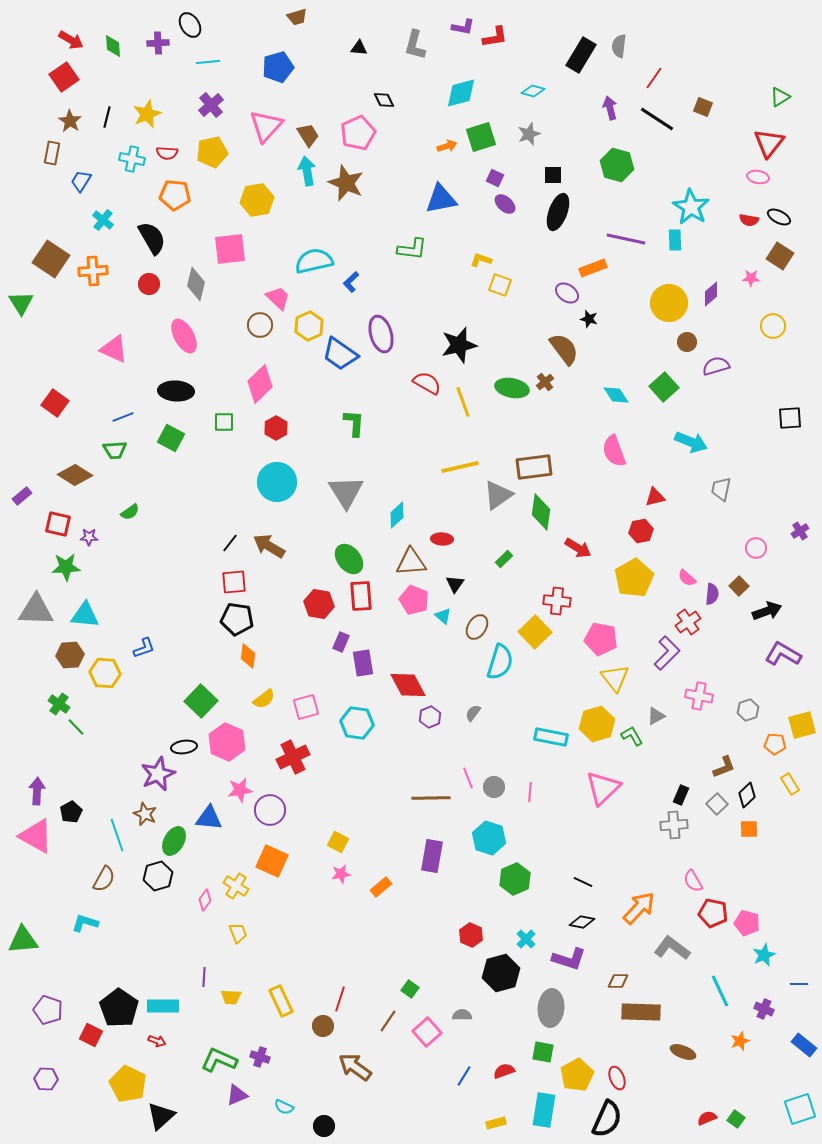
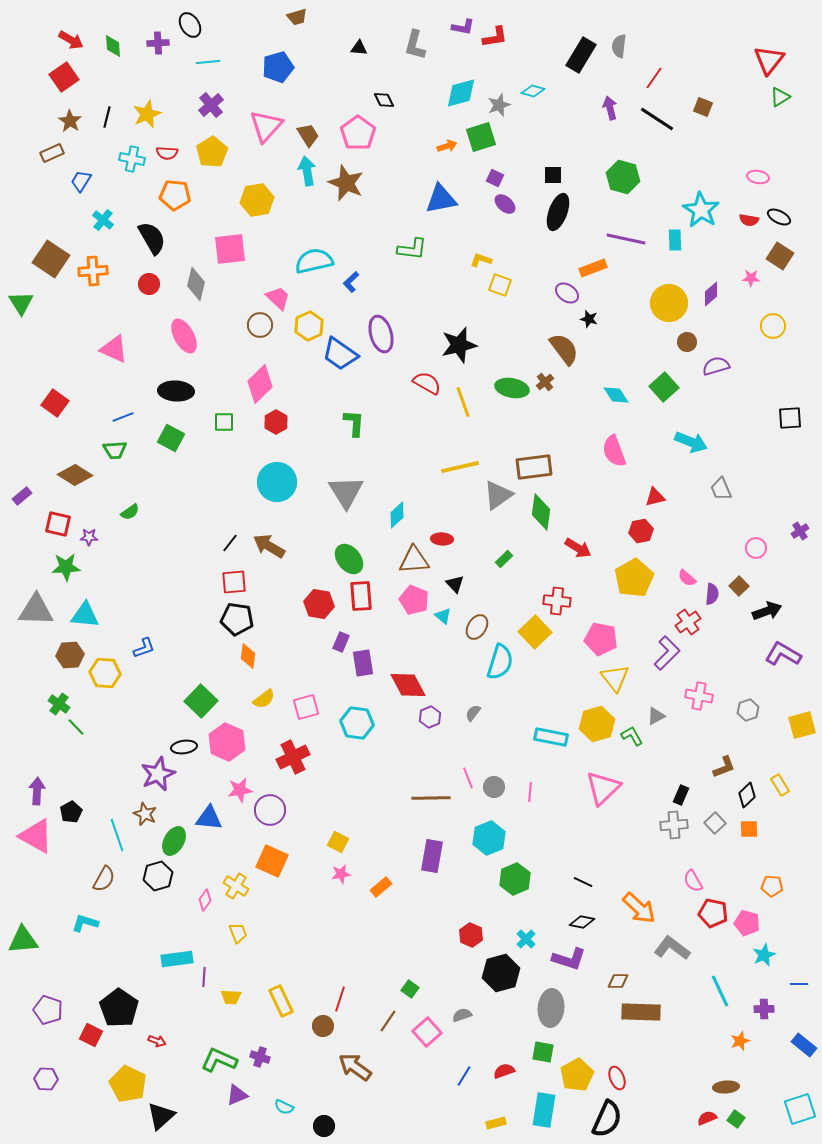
pink pentagon at (358, 133): rotated 12 degrees counterclockwise
gray star at (529, 134): moved 30 px left, 29 px up
red triangle at (769, 143): moved 83 px up
yellow pentagon at (212, 152): rotated 20 degrees counterclockwise
brown rectangle at (52, 153): rotated 55 degrees clockwise
green hexagon at (617, 165): moved 6 px right, 12 px down
cyan star at (691, 207): moved 10 px right, 3 px down
red hexagon at (276, 428): moved 6 px up
gray trapezoid at (721, 489): rotated 35 degrees counterclockwise
brown triangle at (411, 562): moved 3 px right, 2 px up
black triangle at (455, 584): rotated 18 degrees counterclockwise
orange pentagon at (775, 744): moved 3 px left, 142 px down
yellow rectangle at (790, 784): moved 10 px left, 1 px down
gray square at (717, 804): moved 2 px left, 19 px down
cyan hexagon at (489, 838): rotated 20 degrees clockwise
orange arrow at (639, 908): rotated 90 degrees clockwise
cyan rectangle at (163, 1006): moved 14 px right, 47 px up; rotated 8 degrees counterclockwise
purple cross at (764, 1009): rotated 24 degrees counterclockwise
gray semicircle at (462, 1015): rotated 18 degrees counterclockwise
brown ellipse at (683, 1052): moved 43 px right, 35 px down; rotated 25 degrees counterclockwise
